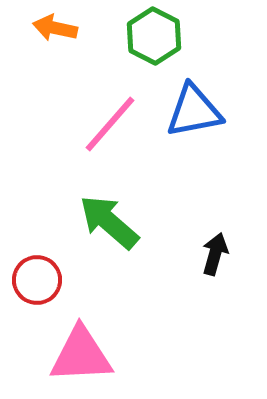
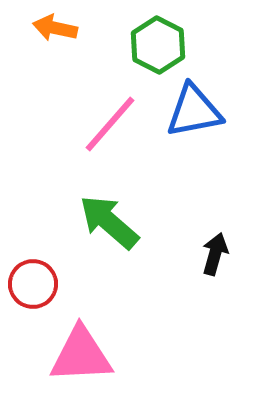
green hexagon: moved 4 px right, 9 px down
red circle: moved 4 px left, 4 px down
